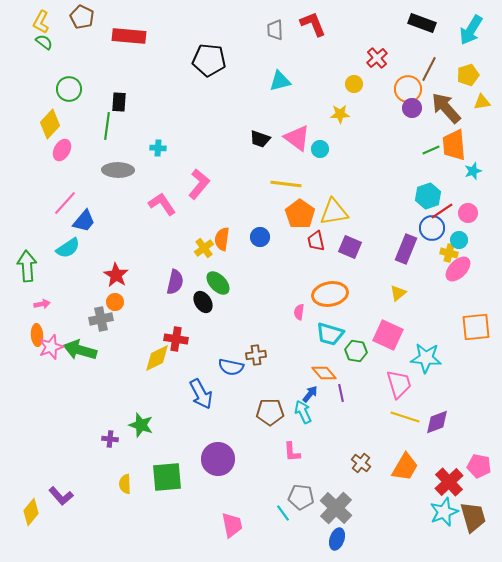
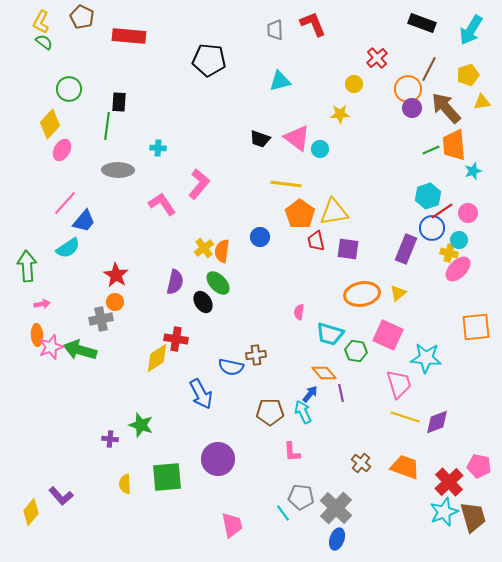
orange semicircle at (222, 239): moved 12 px down
purple square at (350, 247): moved 2 px left, 2 px down; rotated 15 degrees counterclockwise
orange ellipse at (330, 294): moved 32 px right
yellow diamond at (157, 358): rotated 8 degrees counterclockwise
orange trapezoid at (405, 467): rotated 100 degrees counterclockwise
